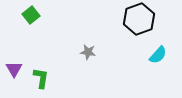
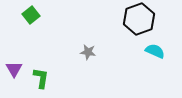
cyan semicircle: moved 3 px left, 4 px up; rotated 108 degrees counterclockwise
